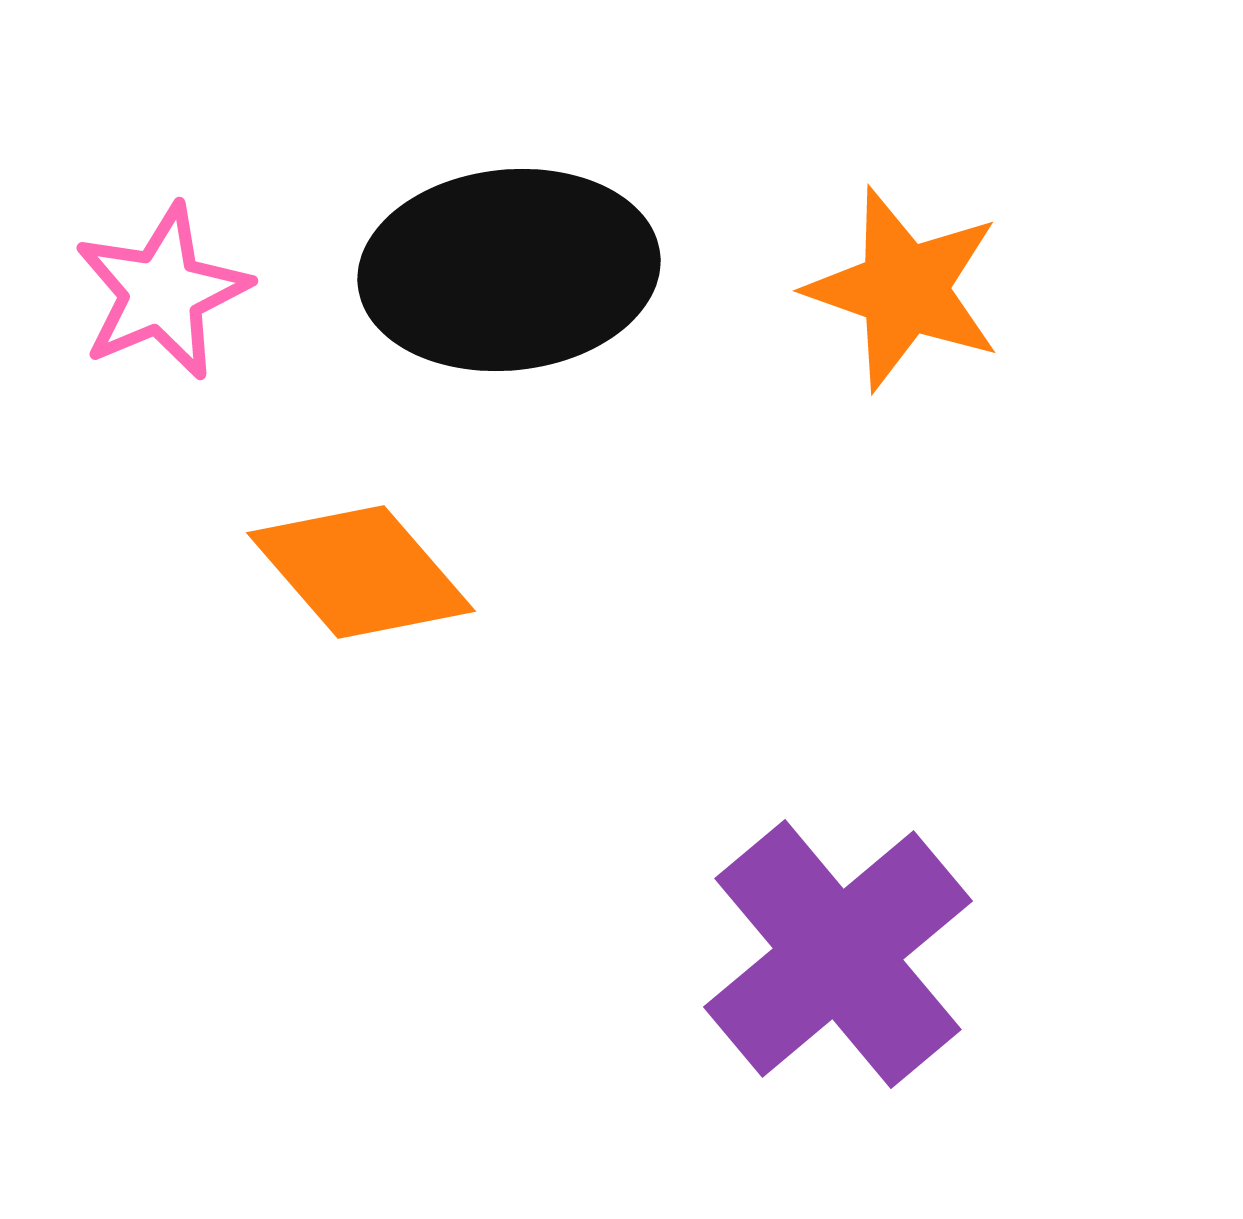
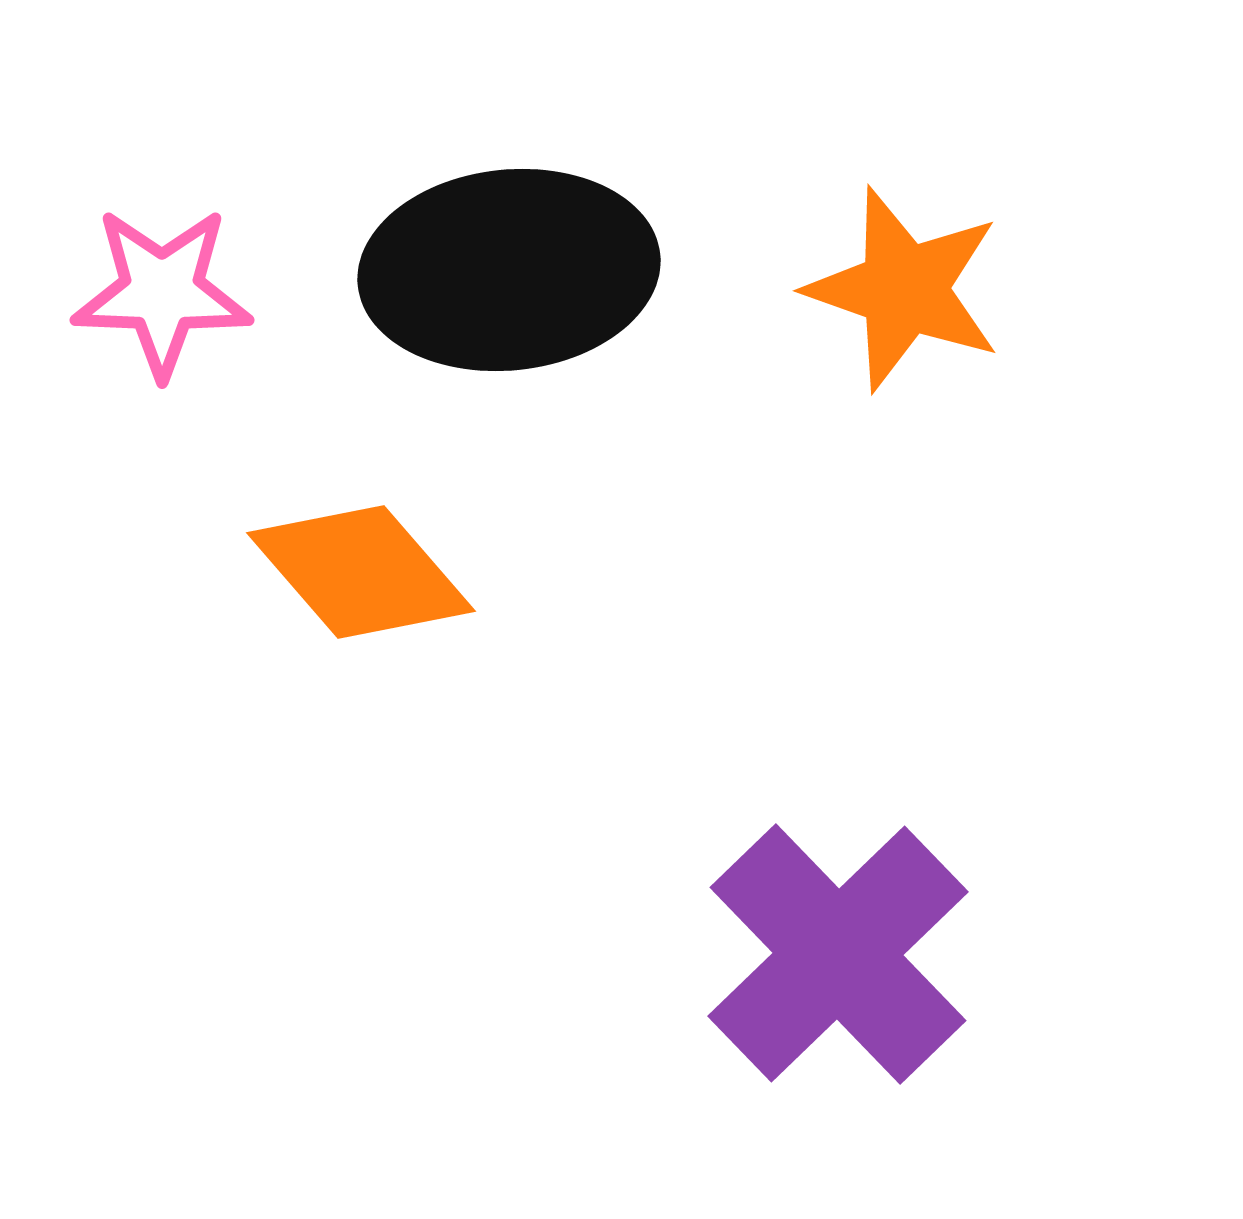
pink star: rotated 25 degrees clockwise
purple cross: rotated 4 degrees counterclockwise
